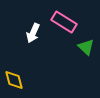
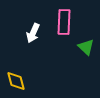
pink rectangle: rotated 60 degrees clockwise
yellow diamond: moved 2 px right, 1 px down
